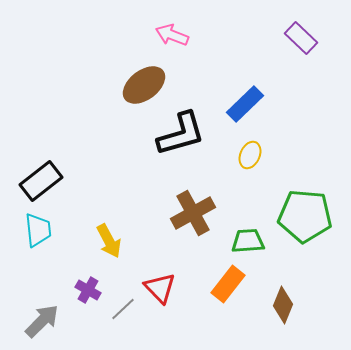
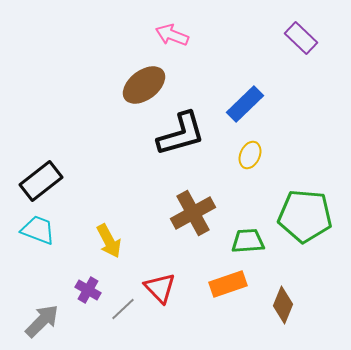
cyan trapezoid: rotated 63 degrees counterclockwise
orange rectangle: rotated 33 degrees clockwise
